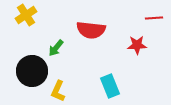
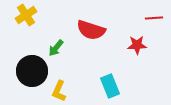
red semicircle: rotated 12 degrees clockwise
yellow L-shape: moved 1 px right
